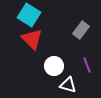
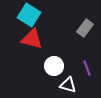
gray rectangle: moved 4 px right, 2 px up
red triangle: rotated 30 degrees counterclockwise
purple line: moved 3 px down
